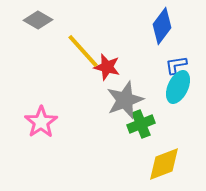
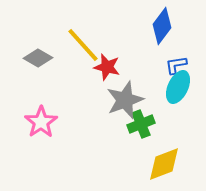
gray diamond: moved 38 px down
yellow line: moved 6 px up
